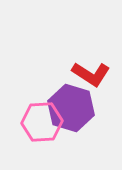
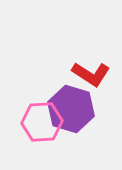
purple hexagon: moved 1 px down
